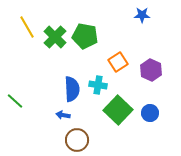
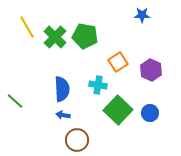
blue semicircle: moved 10 px left
